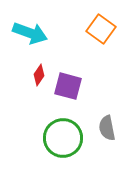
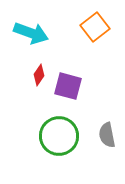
orange square: moved 6 px left, 2 px up; rotated 16 degrees clockwise
cyan arrow: moved 1 px right
gray semicircle: moved 7 px down
green circle: moved 4 px left, 2 px up
